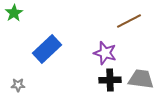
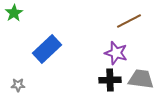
purple star: moved 11 px right
